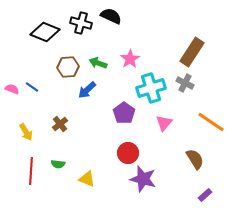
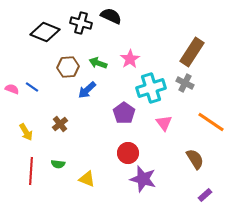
pink triangle: rotated 18 degrees counterclockwise
